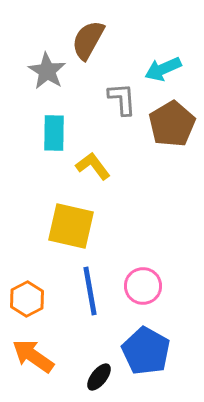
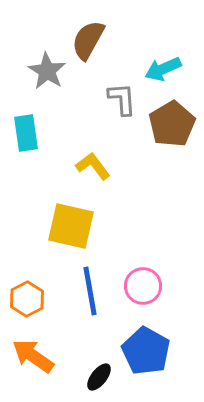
cyan rectangle: moved 28 px left; rotated 9 degrees counterclockwise
